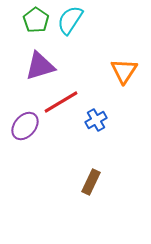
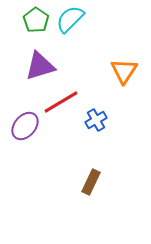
cyan semicircle: moved 1 px up; rotated 12 degrees clockwise
